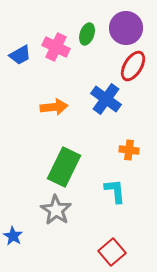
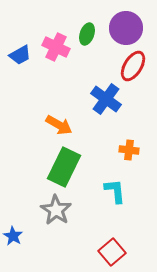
orange arrow: moved 5 px right, 18 px down; rotated 36 degrees clockwise
